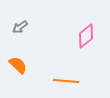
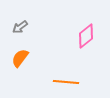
orange semicircle: moved 2 px right, 7 px up; rotated 96 degrees counterclockwise
orange line: moved 1 px down
